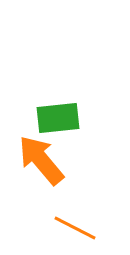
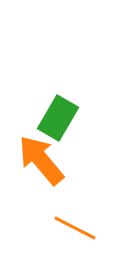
green rectangle: rotated 54 degrees counterclockwise
